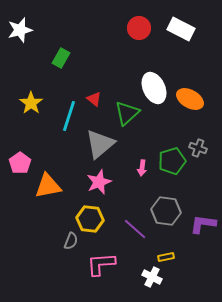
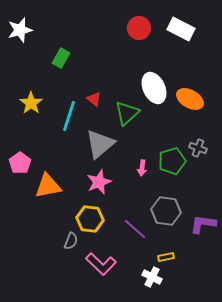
pink L-shape: rotated 132 degrees counterclockwise
